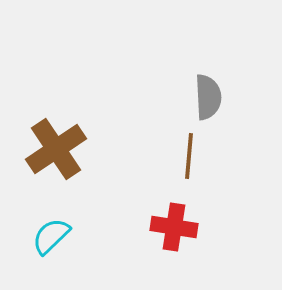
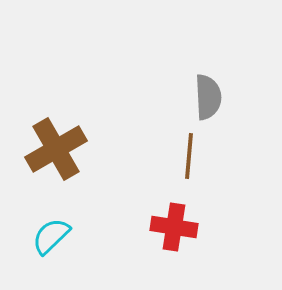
brown cross: rotated 4 degrees clockwise
